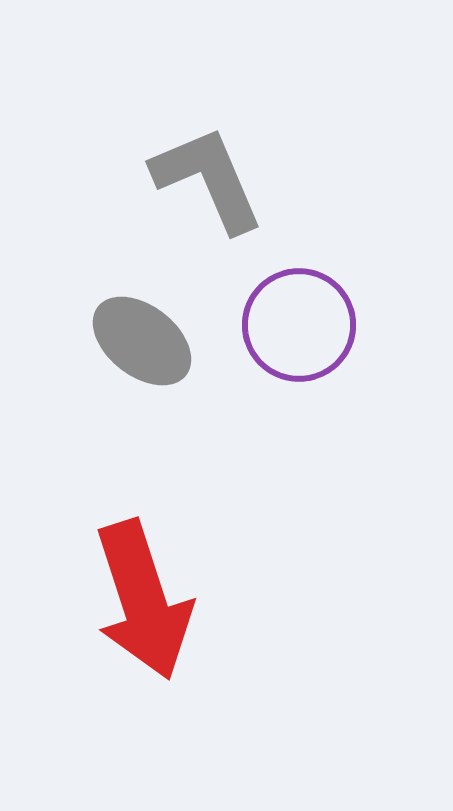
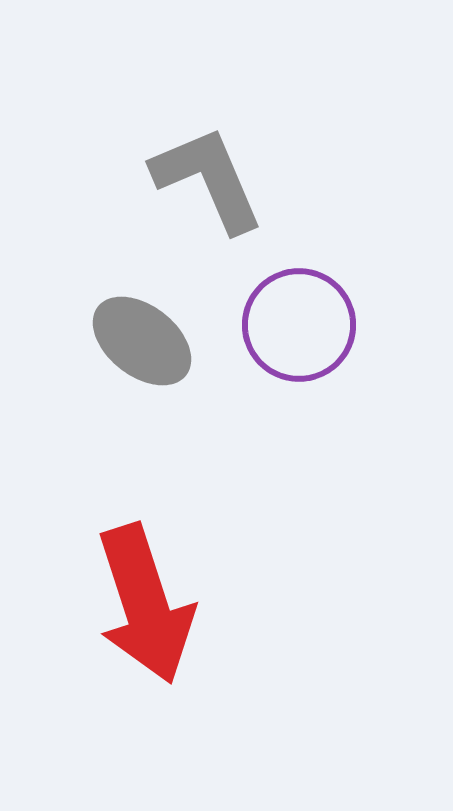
red arrow: moved 2 px right, 4 px down
